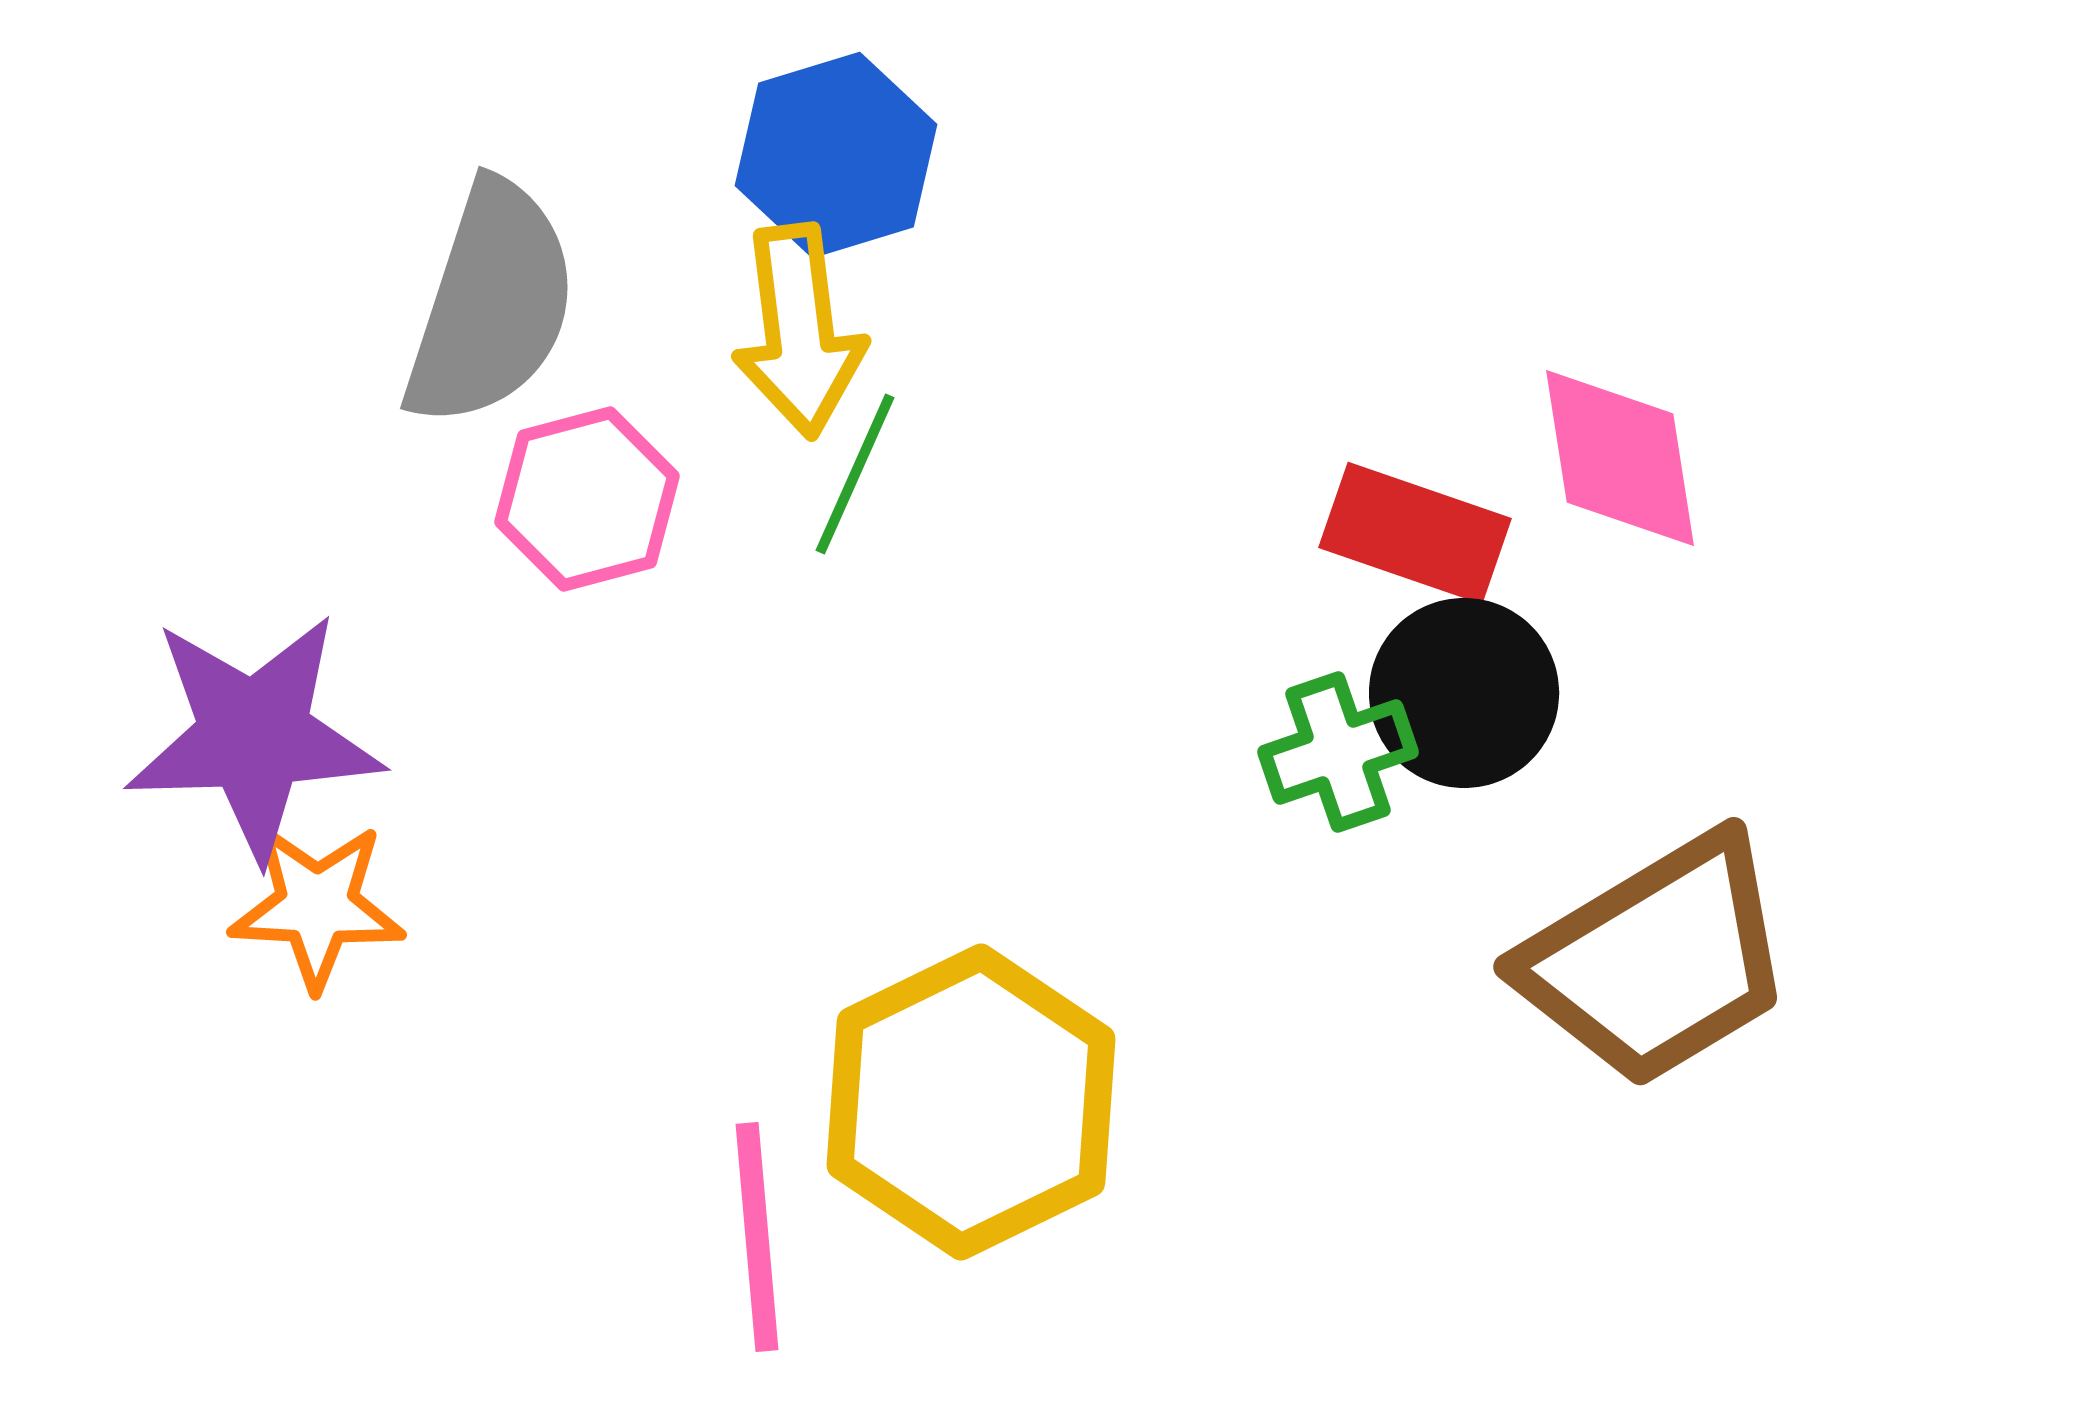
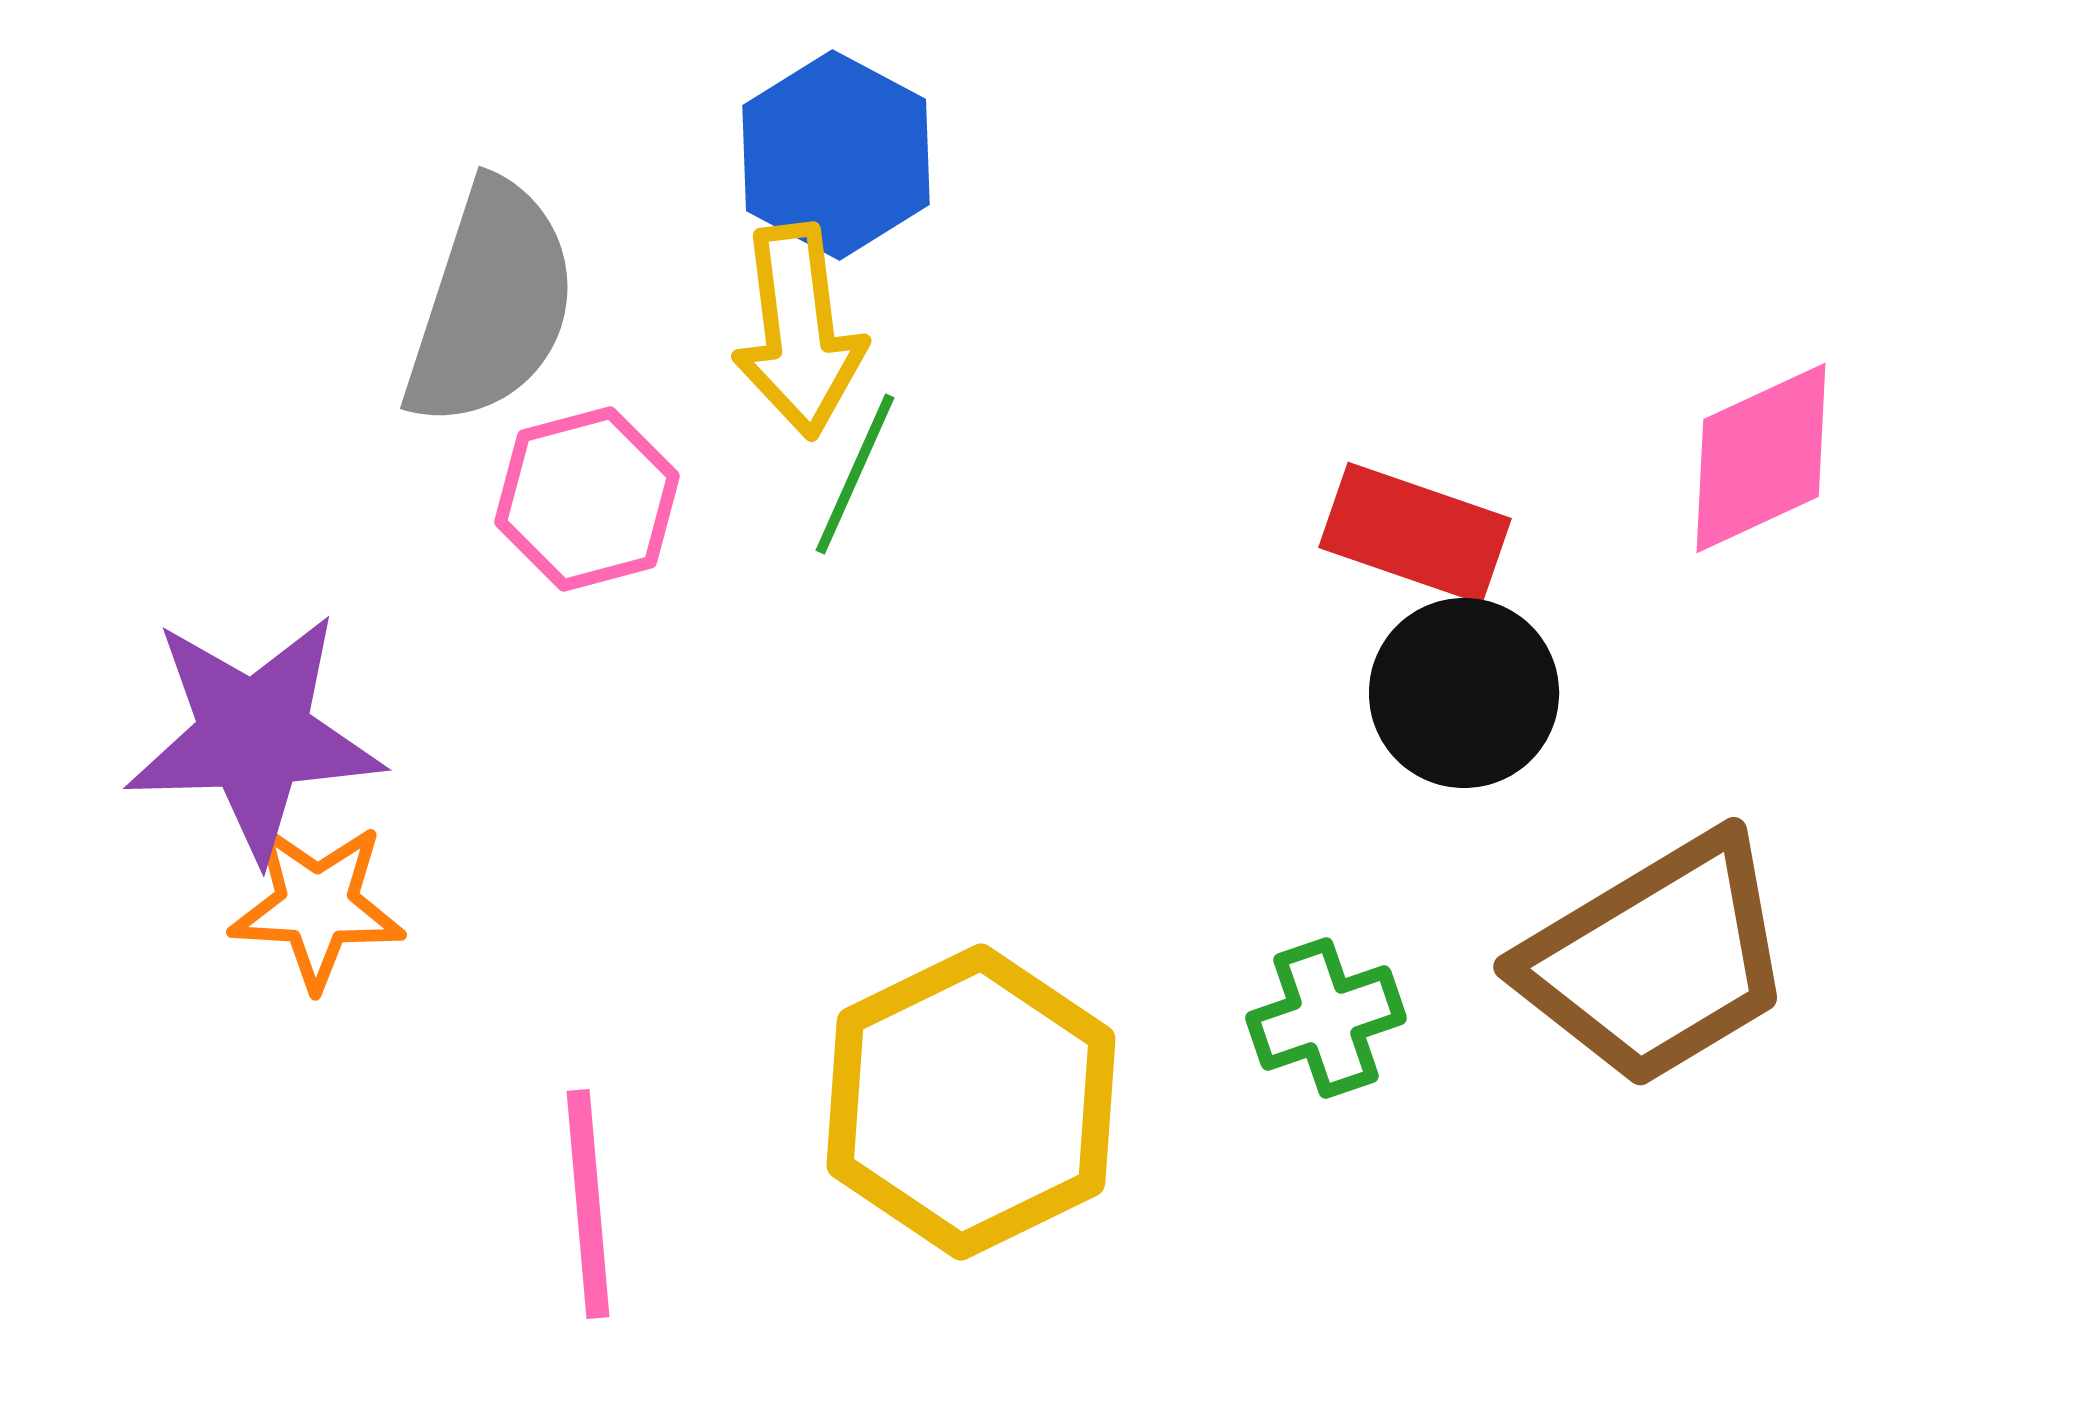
blue hexagon: rotated 15 degrees counterclockwise
pink diamond: moved 141 px right; rotated 74 degrees clockwise
green cross: moved 12 px left, 266 px down
pink line: moved 169 px left, 33 px up
